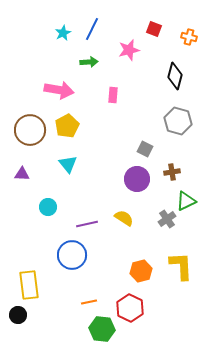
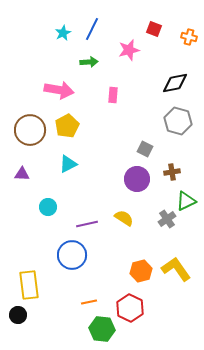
black diamond: moved 7 px down; rotated 64 degrees clockwise
cyan triangle: rotated 42 degrees clockwise
yellow L-shape: moved 5 px left, 3 px down; rotated 32 degrees counterclockwise
